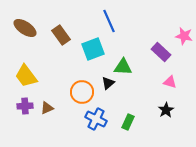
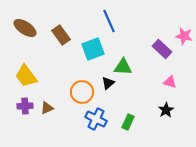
purple rectangle: moved 1 px right, 3 px up
